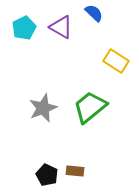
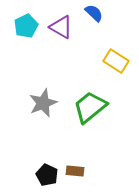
cyan pentagon: moved 2 px right, 2 px up
gray star: moved 5 px up
